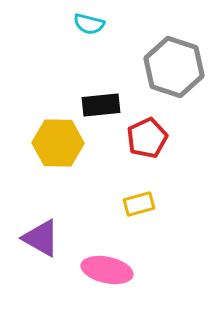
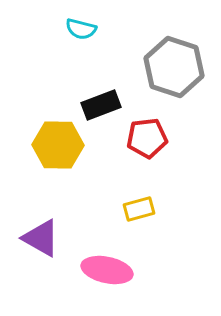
cyan semicircle: moved 8 px left, 5 px down
black rectangle: rotated 15 degrees counterclockwise
red pentagon: rotated 18 degrees clockwise
yellow hexagon: moved 2 px down
yellow rectangle: moved 5 px down
